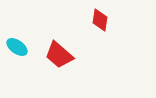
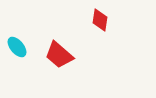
cyan ellipse: rotated 15 degrees clockwise
